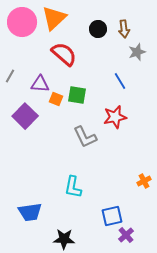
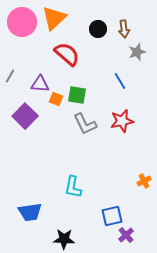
red semicircle: moved 3 px right
red star: moved 7 px right, 4 px down
gray L-shape: moved 13 px up
